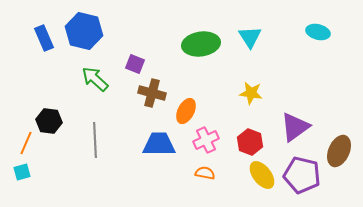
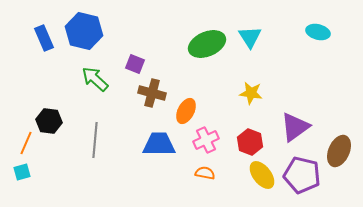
green ellipse: moved 6 px right; rotated 15 degrees counterclockwise
gray line: rotated 8 degrees clockwise
